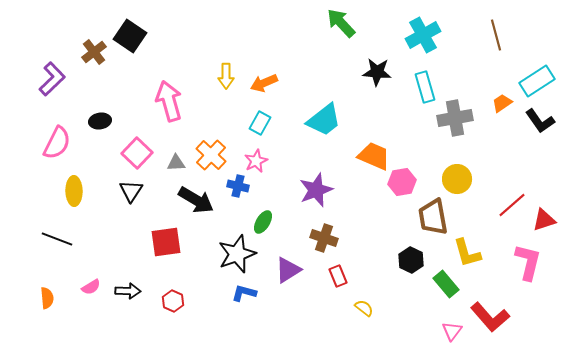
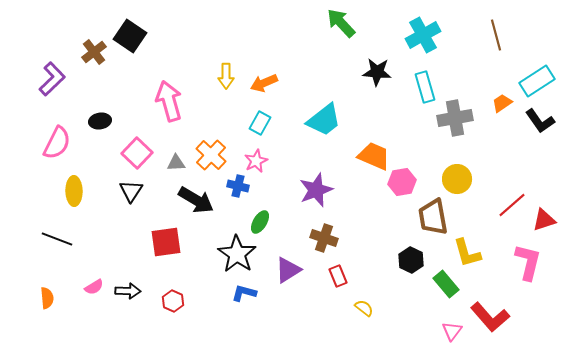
green ellipse at (263, 222): moved 3 px left
black star at (237, 254): rotated 18 degrees counterclockwise
pink semicircle at (91, 287): moved 3 px right
